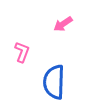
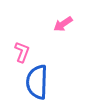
blue semicircle: moved 17 px left
